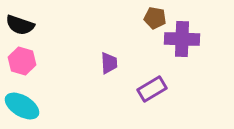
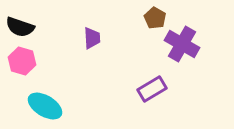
brown pentagon: rotated 20 degrees clockwise
black semicircle: moved 2 px down
purple cross: moved 5 px down; rotated 28 degrees clockwise
purple trapezoid: moved 17 px left, 25 px up
cyan ellipse: moved 23 px right
